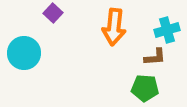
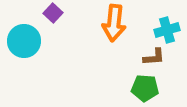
orange arrow: moved 4 px up
cyan circle: moved 12 px up
brown L-shape: moved 1 px left
